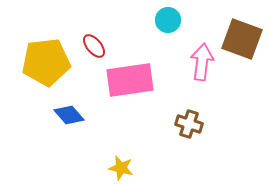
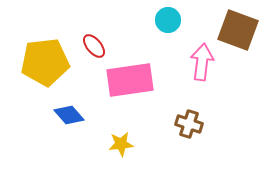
brown square: moved 4 px left, 9 px up
yellow pentagon: moved 1 px left
yellow star: moved 24 px up; rotated 20 degrees counterclockwise
